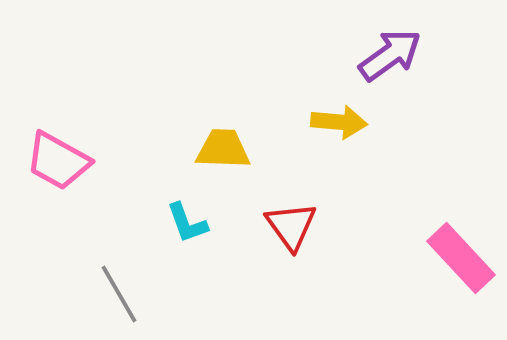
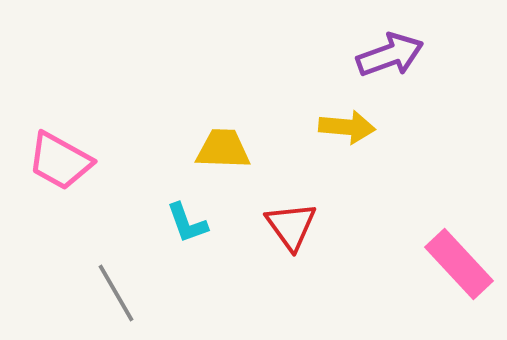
purple arrow: rotated 16 degrees clockwise
yellow arrow: moved 8 px right, 5 px down
pink trapezoid: moved 2 px right
pink rectangle: moved 2 px left, 6 px down
gray line: moved 3 px left, 1 px up
